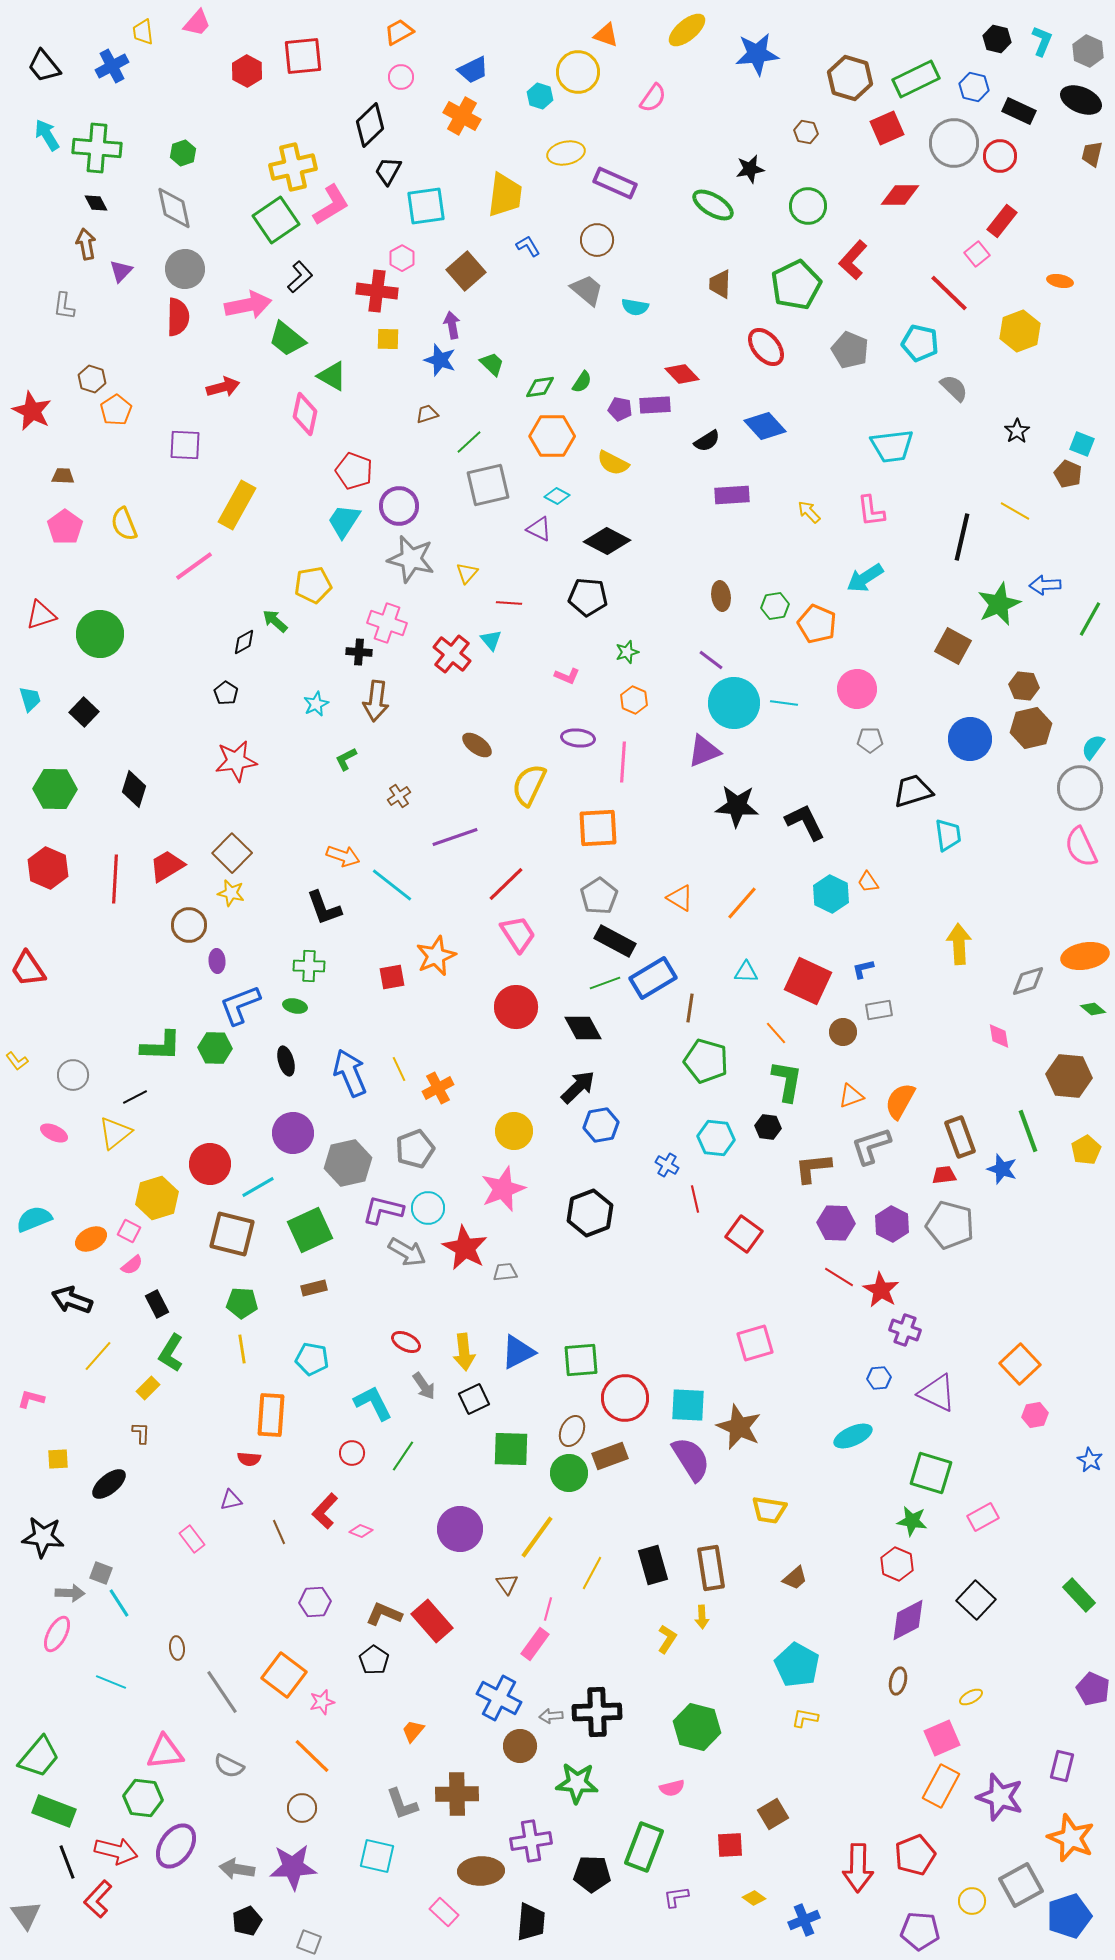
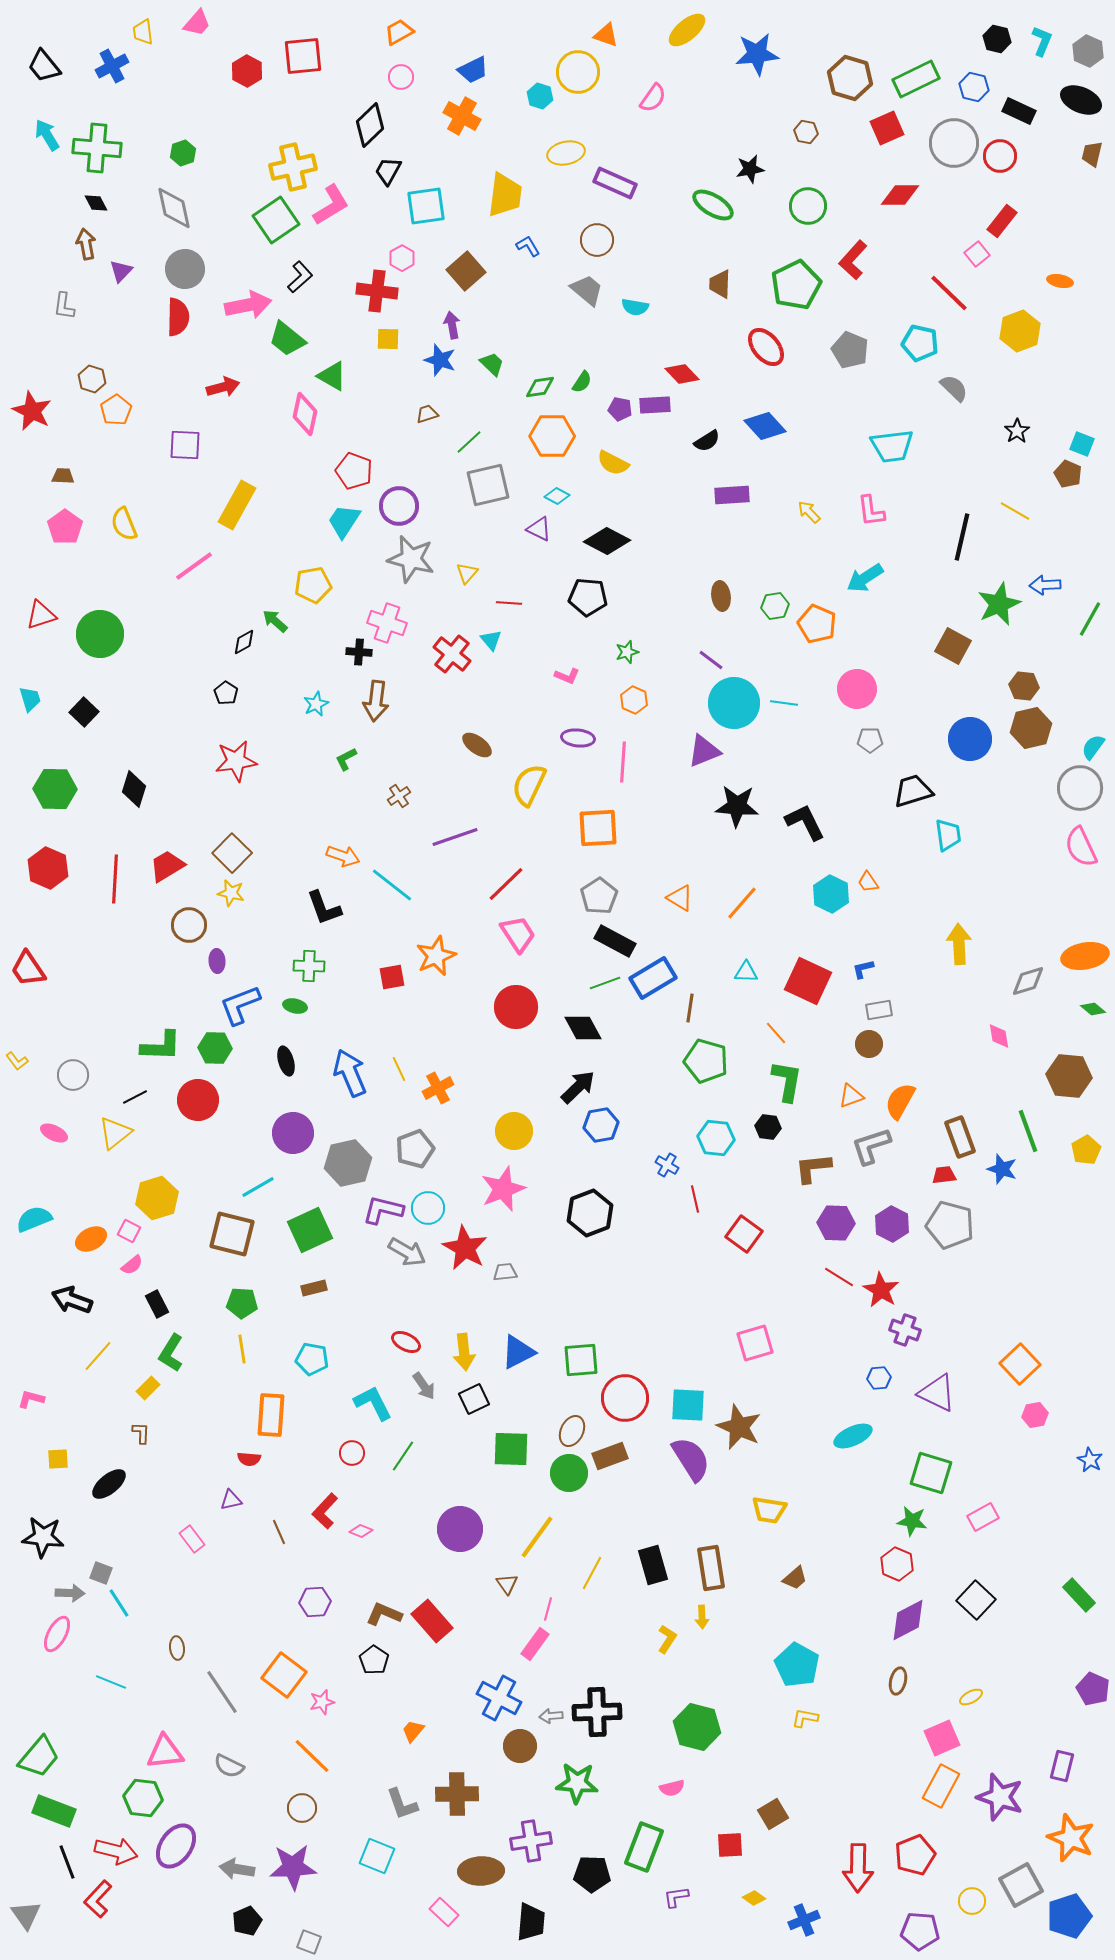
brown circle at (843, 1032): moved 26 px right, 12 px down
red circle at (210, 1164): moved 12 px left, 64 px up
cyan square at (377, 1856): rotated 9 degrees clockwise
